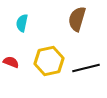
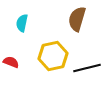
yellow hexagon: moved 4 px right, 5 px up
black line: moved 1 px right
